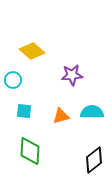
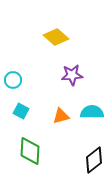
yellow diamond: moved 24 px right, 14 px up
cyan square: moved 3 px left; rotated 21 degrees clockwise
